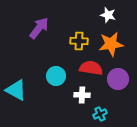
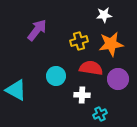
white star: moved 4 px left; rotated 21 degrees counterclockwise
purple arrow: moved 2 px left, 2 px down
yellow cross: rotated 18 degrees counterclockwise
